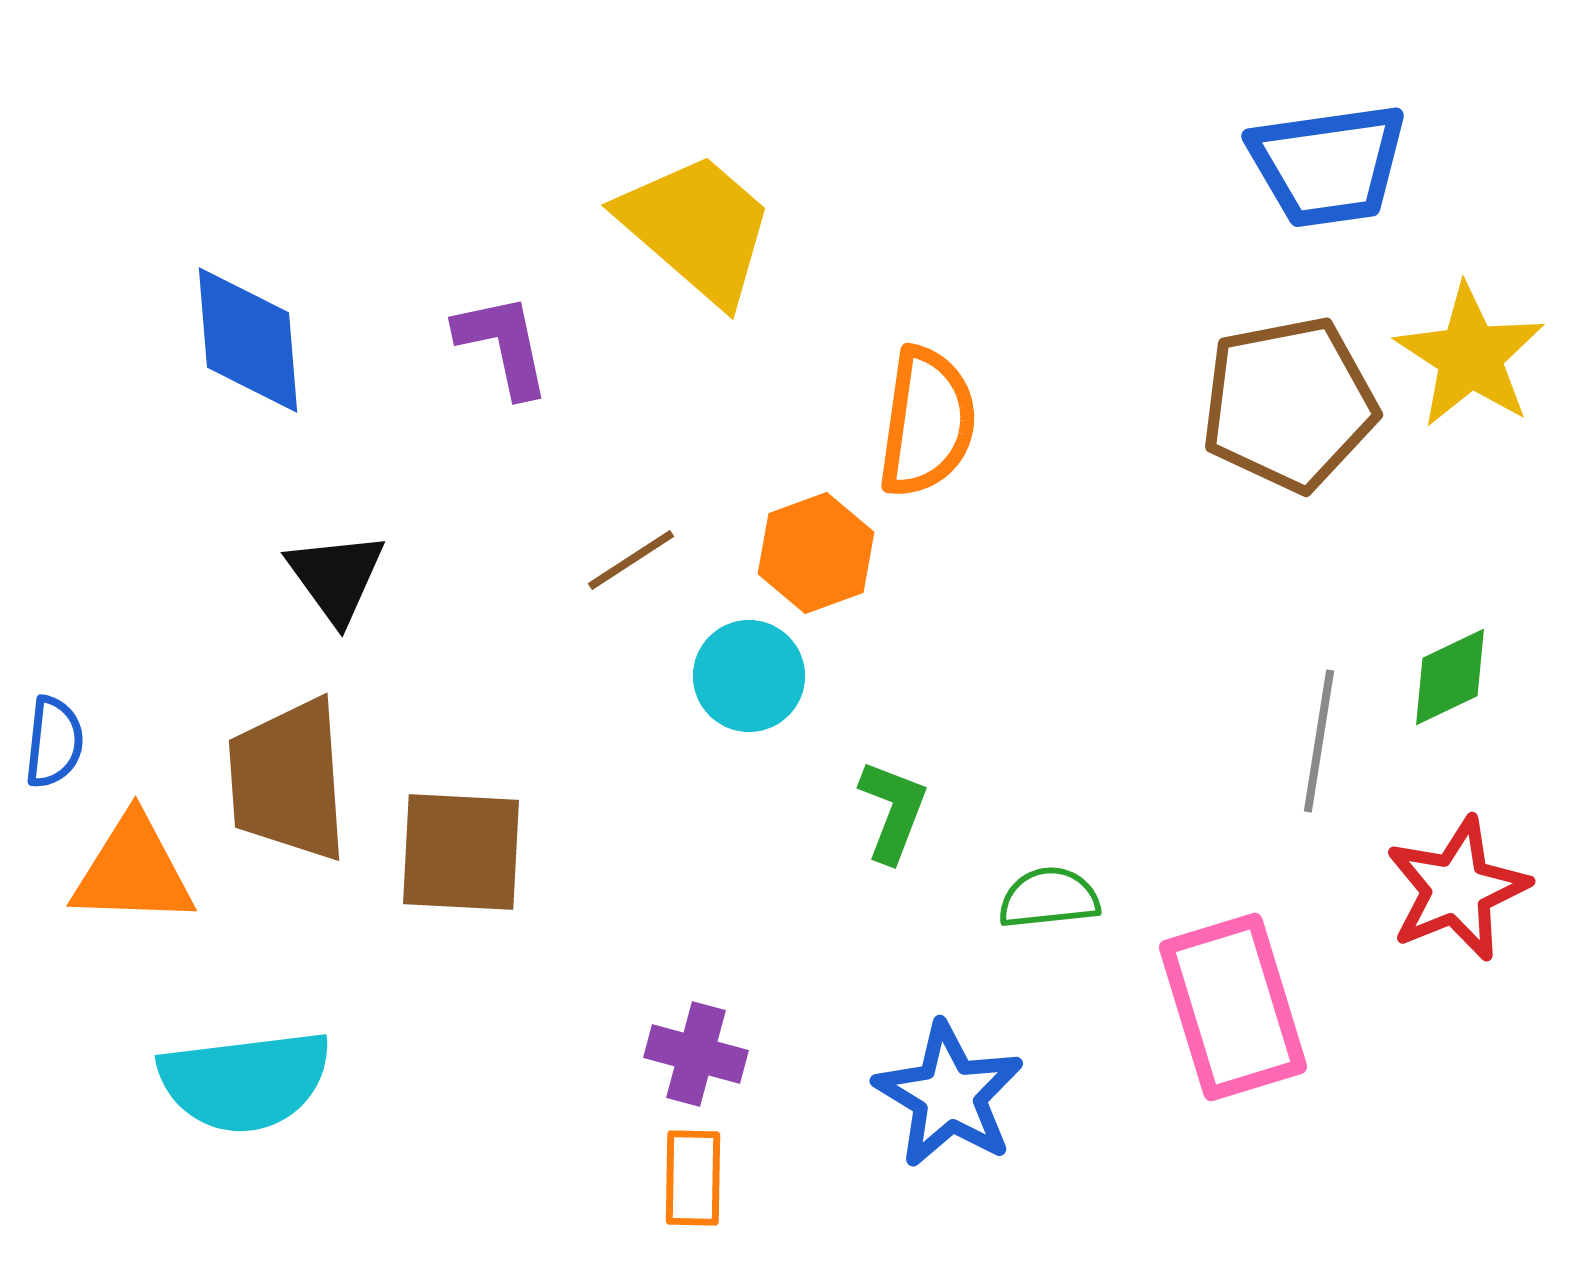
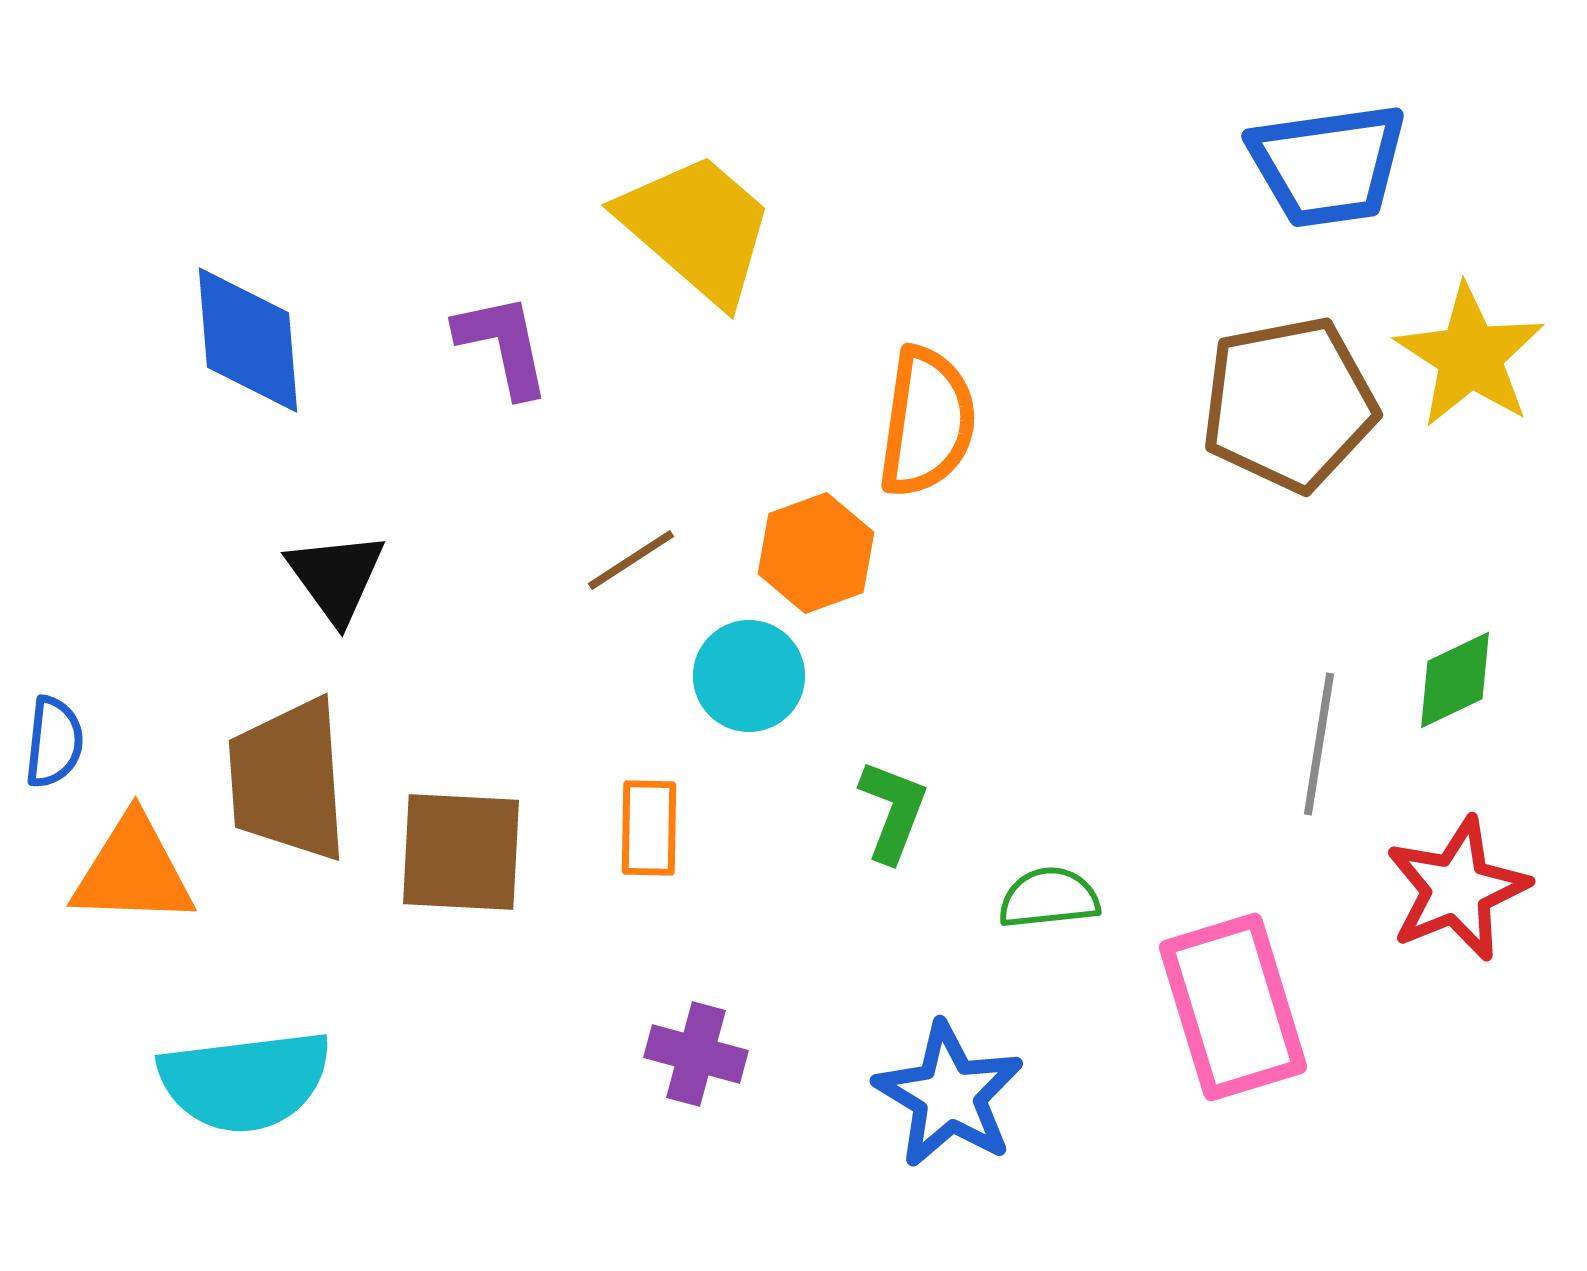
green diamond: moved 5 px right, 3 px down
gray line: moved 3 px down
orange rectangle: moved 44 px left, 350 px up
